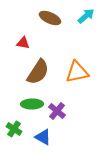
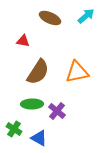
red triangle: moved 2 px up
blue triangle: moved 4 px left, 1 px down
